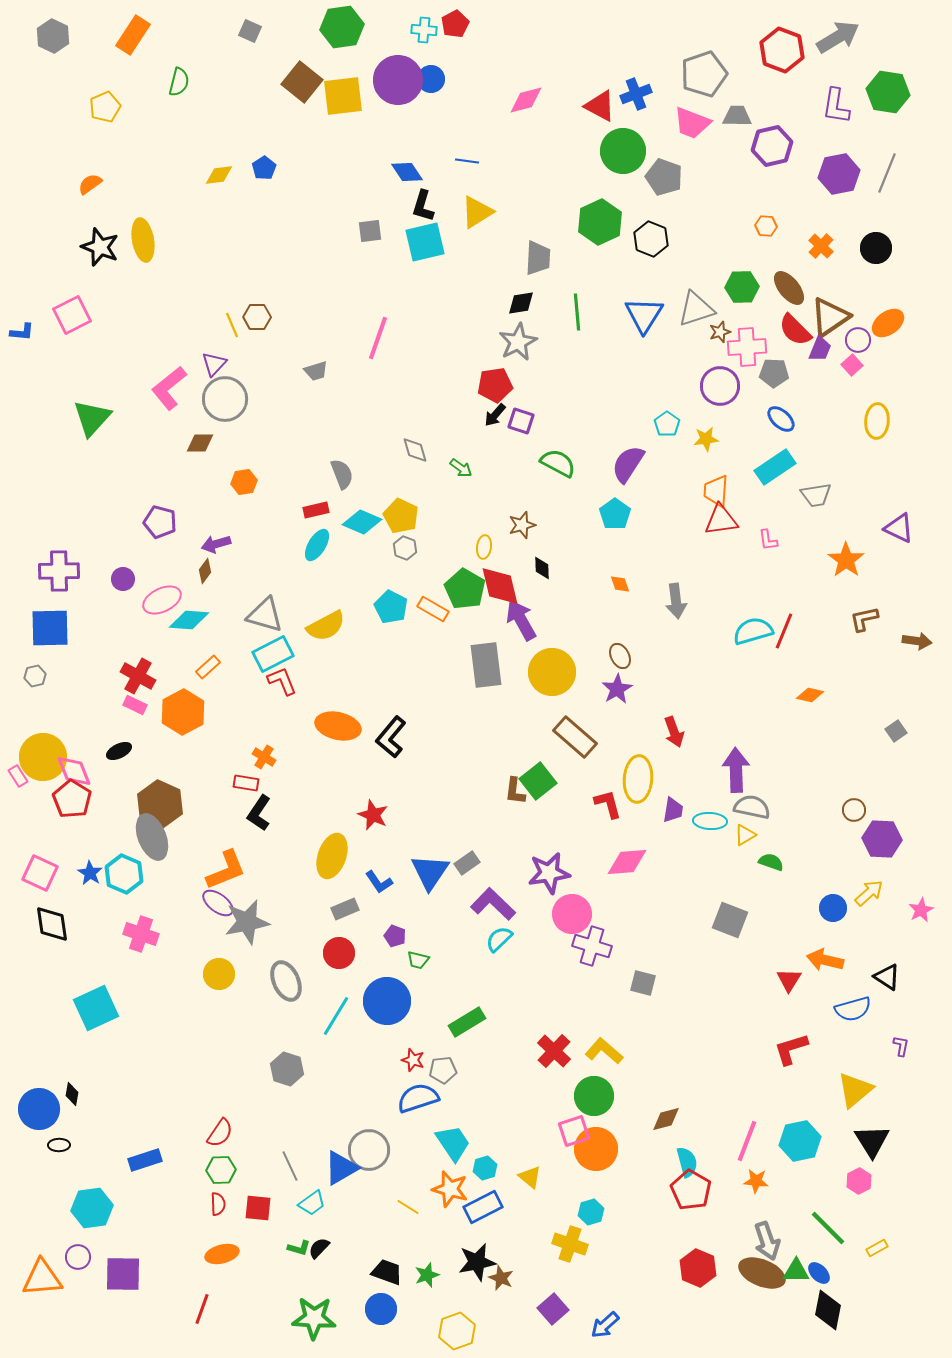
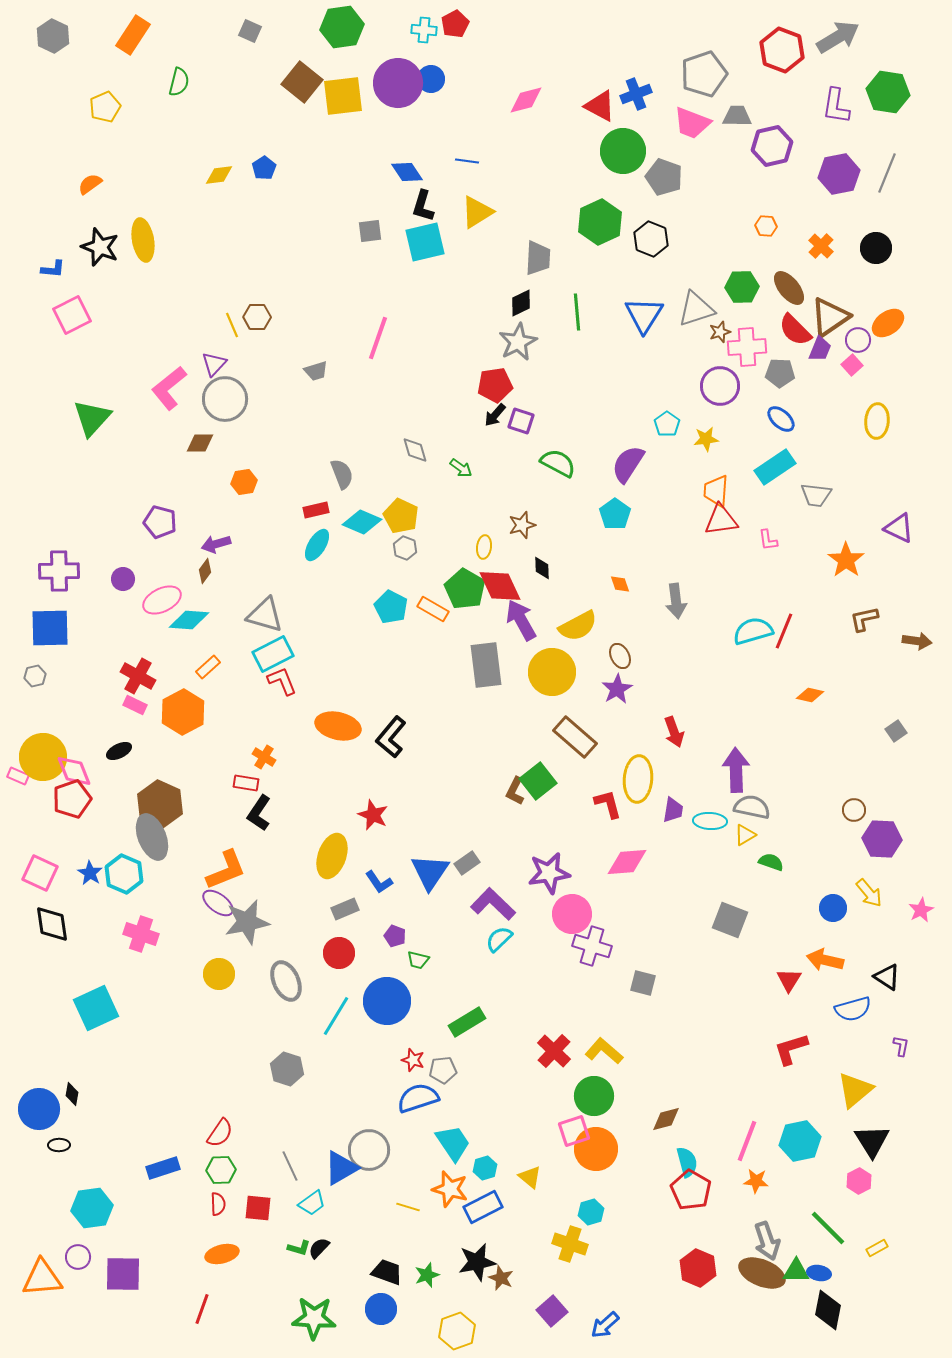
purple circle at (398, 80): moved 3 px down
black diamond at (521, 303): rotated 16 degrees counterclockwise
blue L-shape at (22, 332): moved 31 px right, 63 px up
gray pentagon at (774, 373): moved 6 px right
gray trapezoid at (816, 495): rotated 16 degrees clockwise
red diamond at (500, 586): rotated 12 degrees counterclockwise
yellow semicircle at (326, 626): moved 252 px right
pink rectangle at (18, 776): rotated 35 degrees counterclockwise
brown L-shape at (515, 791): rotated 20 degrees clockwise
red pentagon at (72, 799): rotated 21 degrees clockwise
yellow arrow at (869, 893): rotated 92 degrees clockwise
blue rectangle at (145, 1160): moved 18 px right, 8 px down
yellow line at (408, 1207): rotated 15 degrees counterclockwise
blue ellipse at (819, 1273): rotated 35 degrees counterclockwise
purple square at (553, 1309): moved 1 px left, 2 px down
